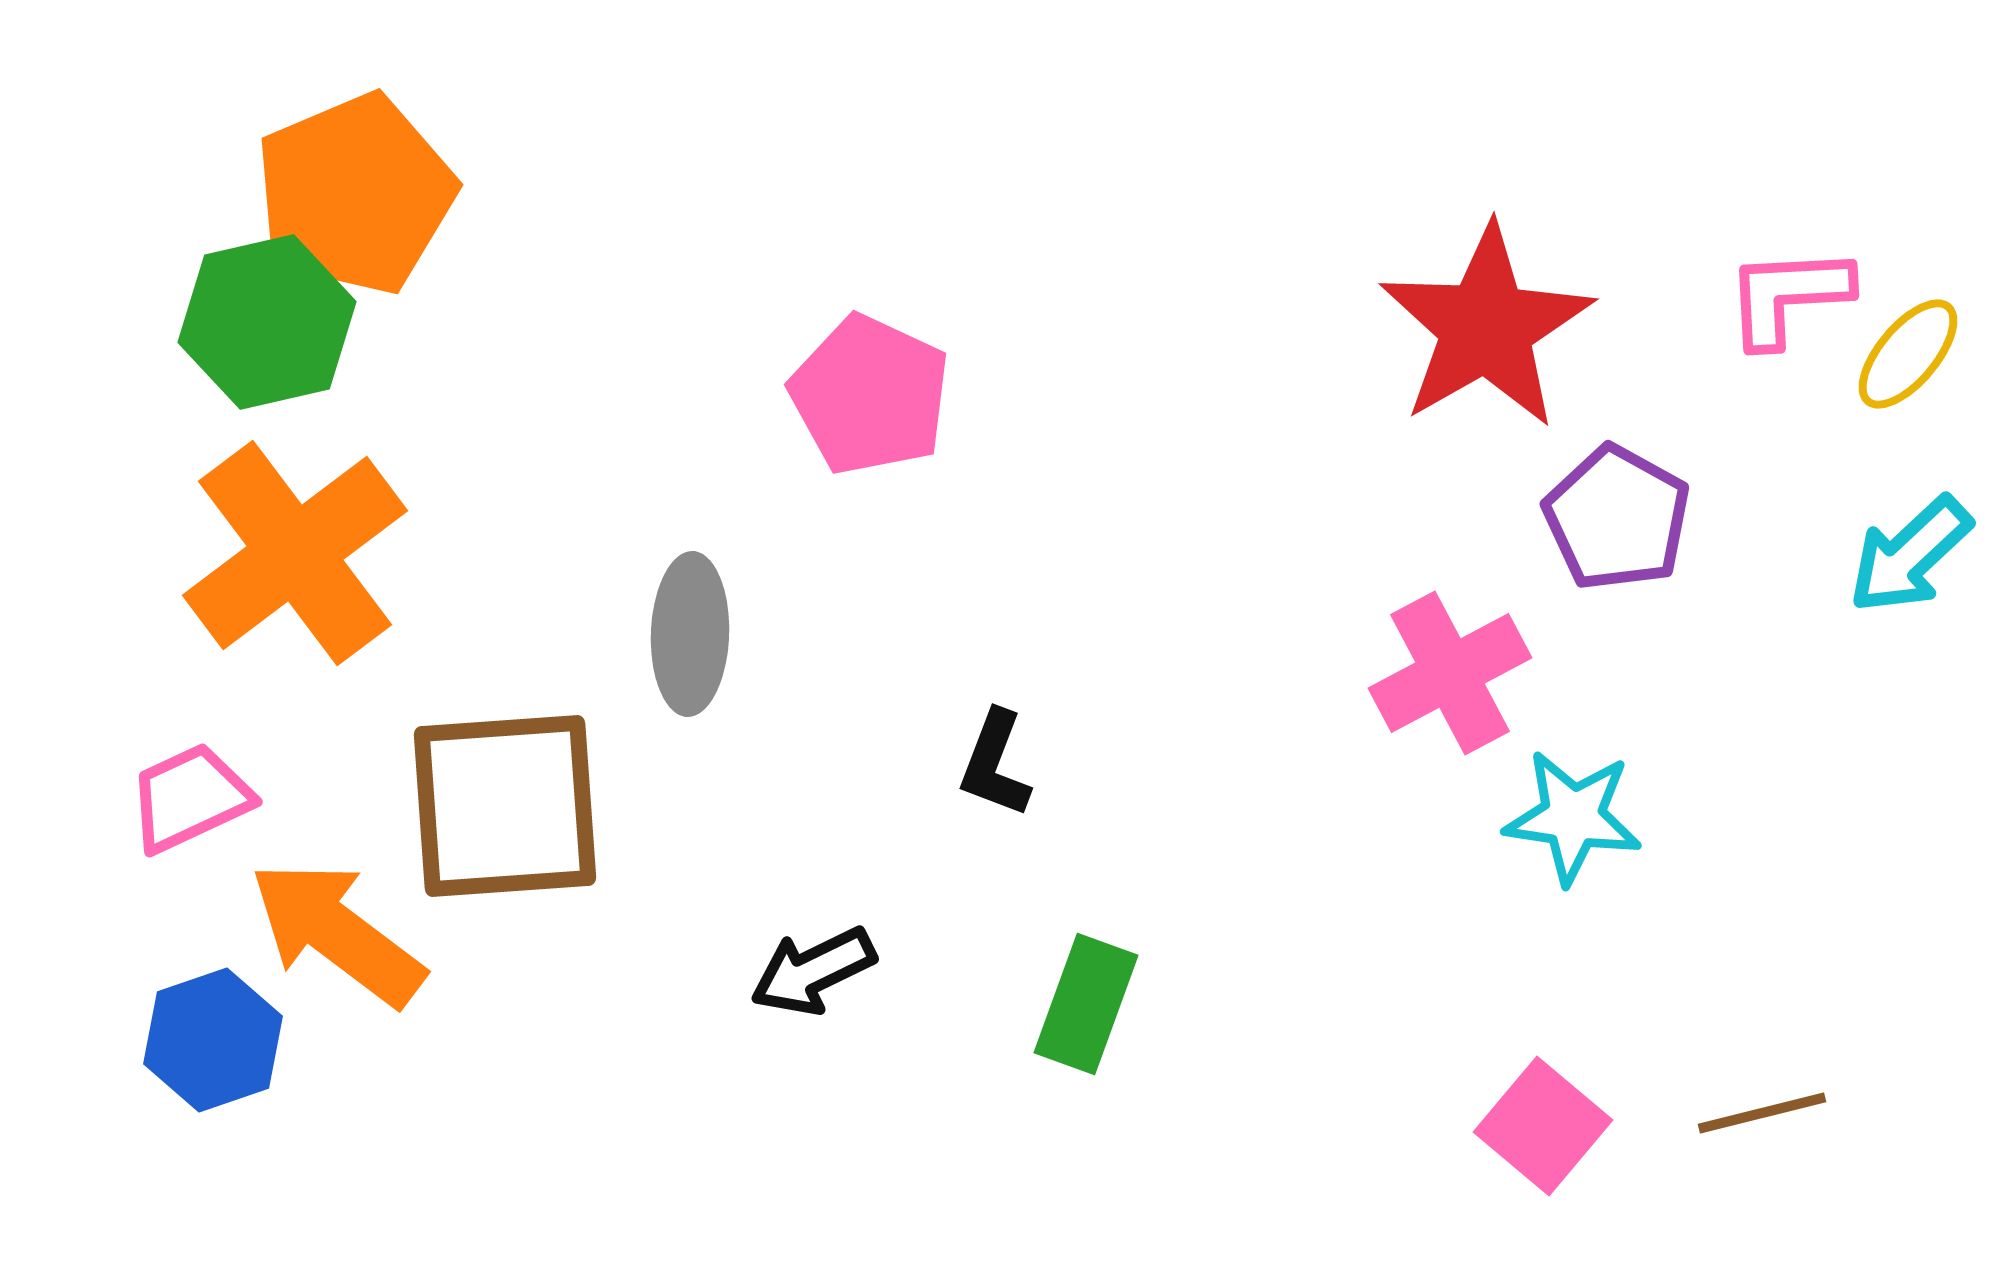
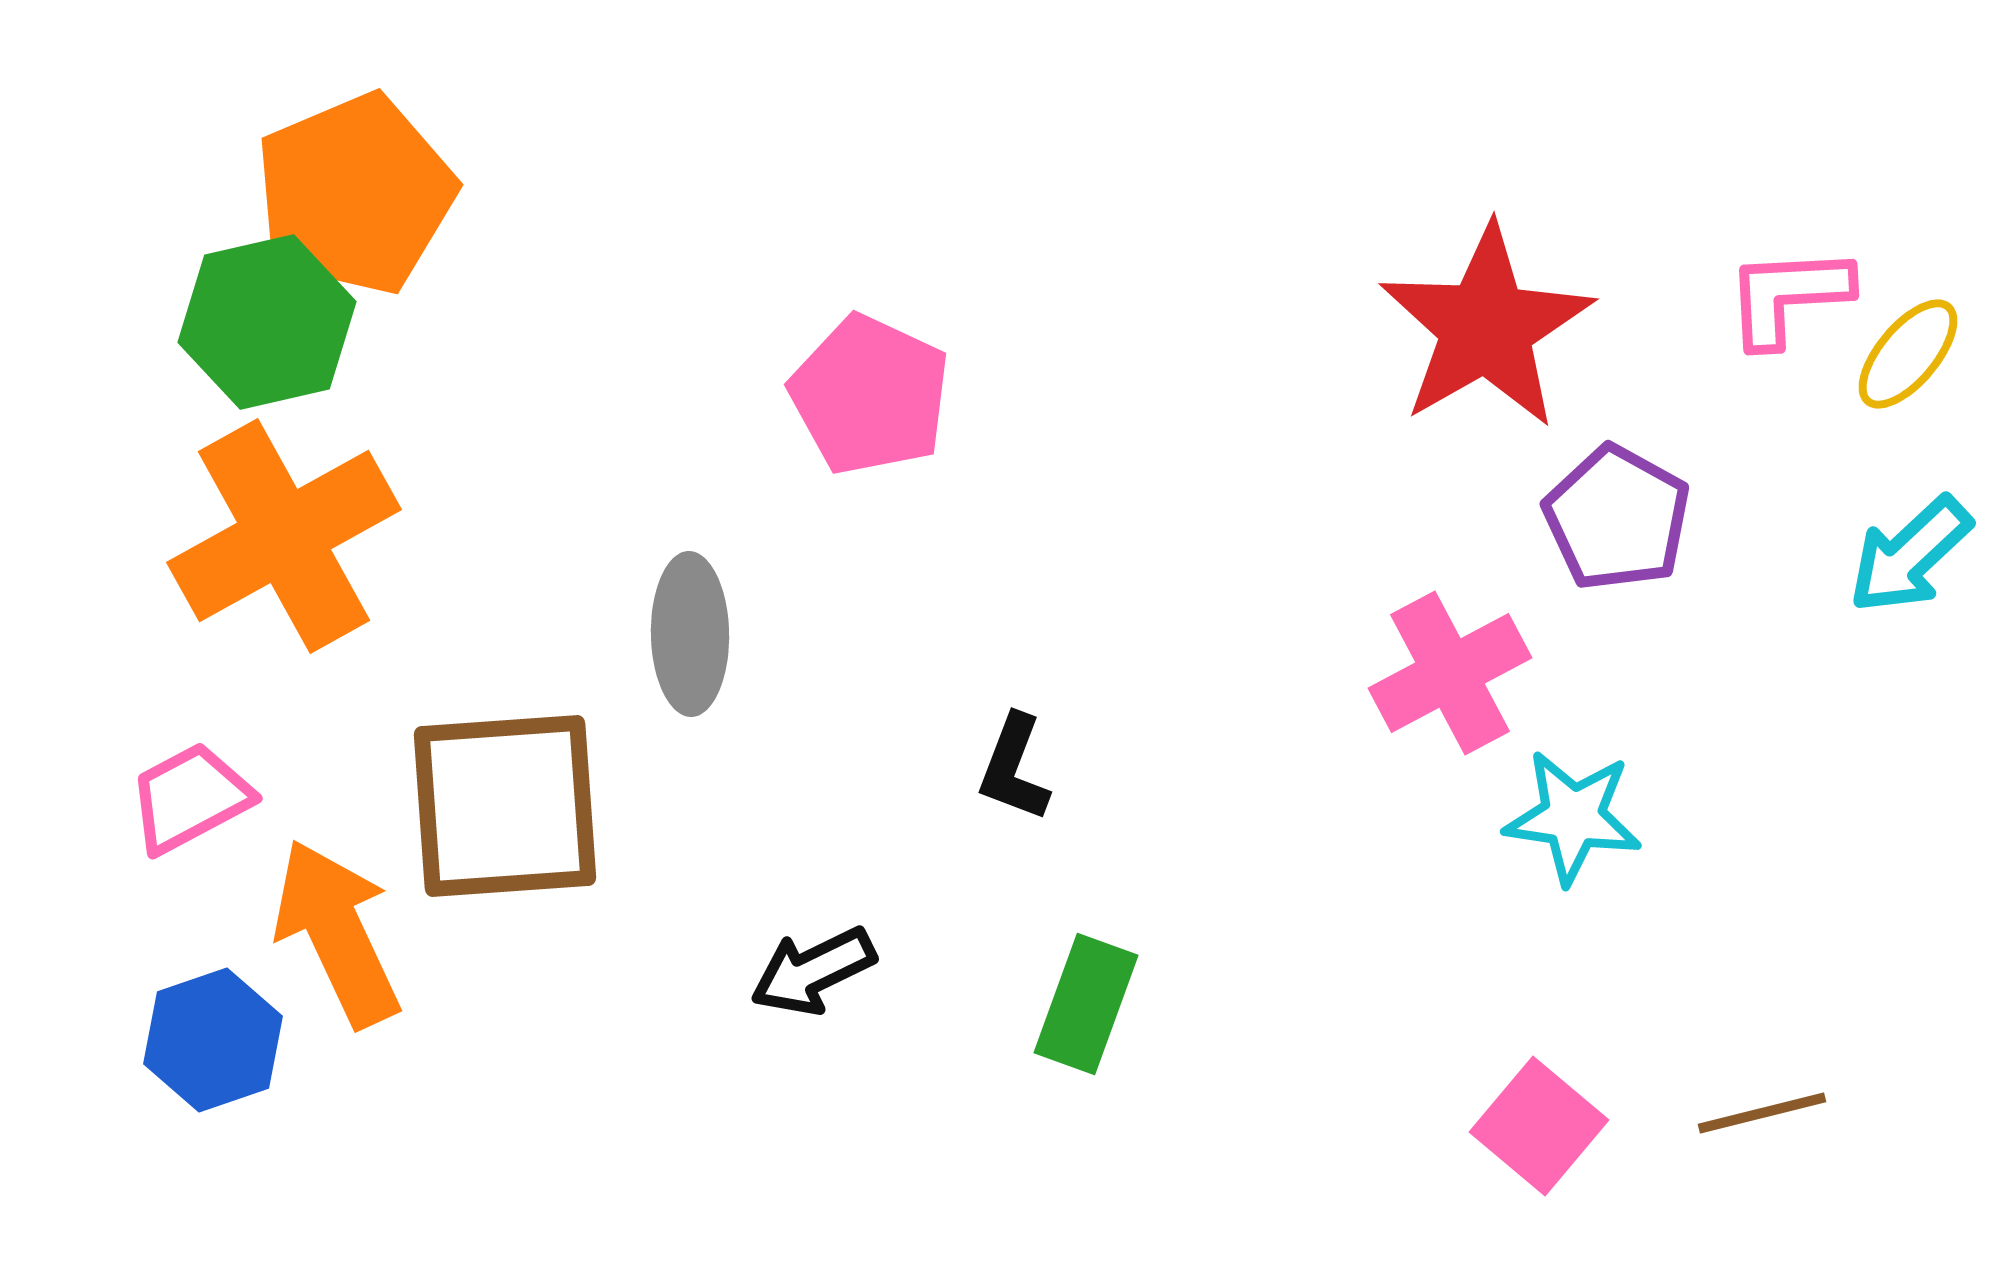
orange cross: moved 11 px left, 17 px up; rotated 8 degrees clockwise
gray ellipse: rotated 3 degrees counterclockwise
black L-shape: moved 19 px right, 4 px down
pink trapezoid: rotated 3 degrees counterclockwise
orange arrow: rotated 28 degrees clockwise
pink square: moved 4 px left
